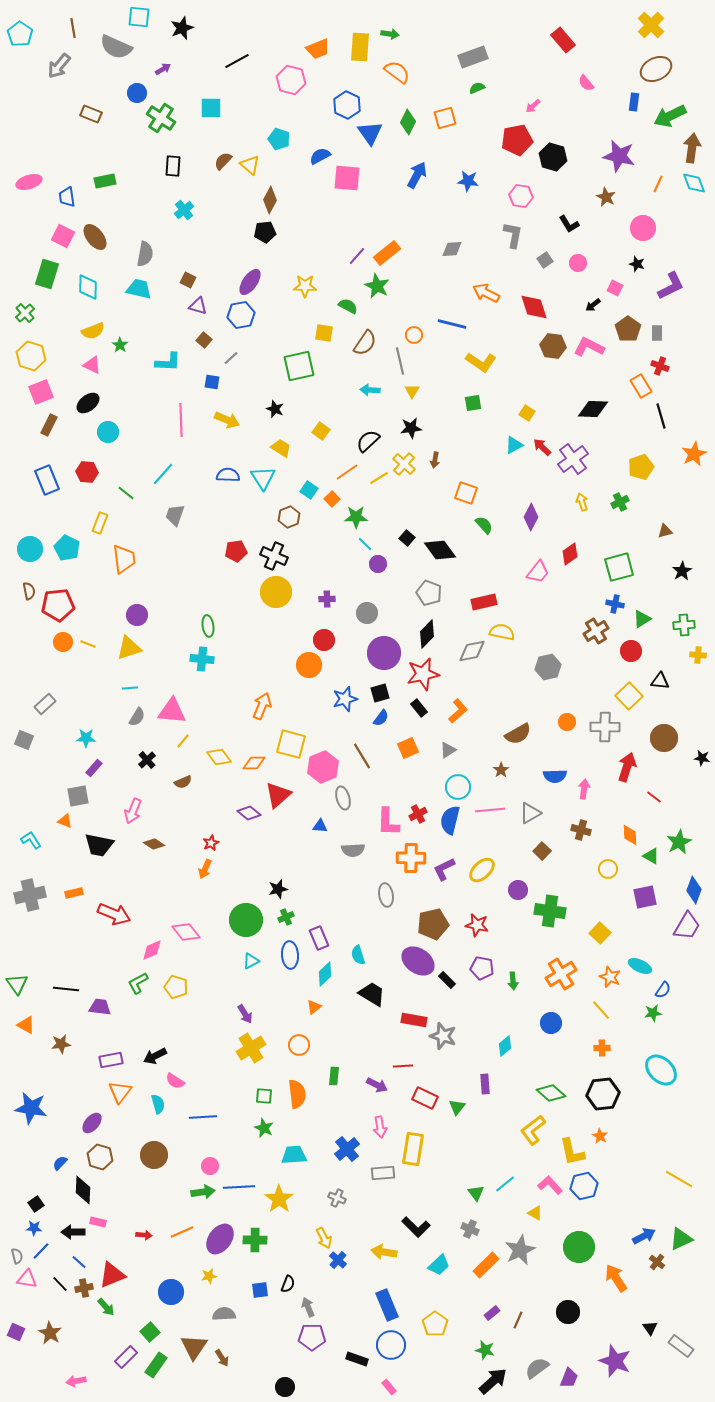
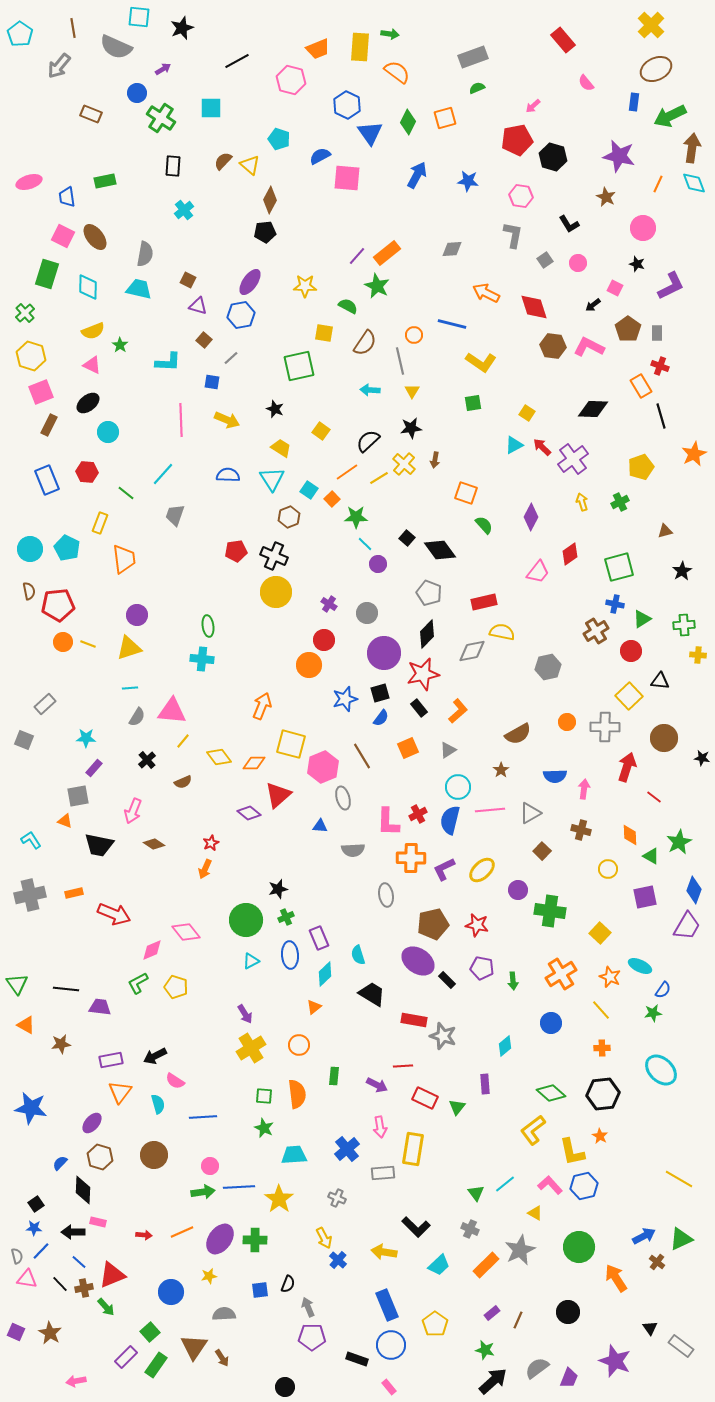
cyan triangle at (263, 478): moved 9 px right, 1 px down
purple cross at (327, 599): moved 2 px right, 5 px down; rotated 35 degrees clockwise
